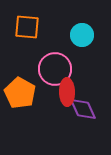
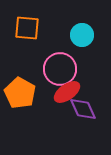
orange square: moved 1 px down
pink circle: moved 5 px right
red ellipse: rotated 56 degrees clockwise
